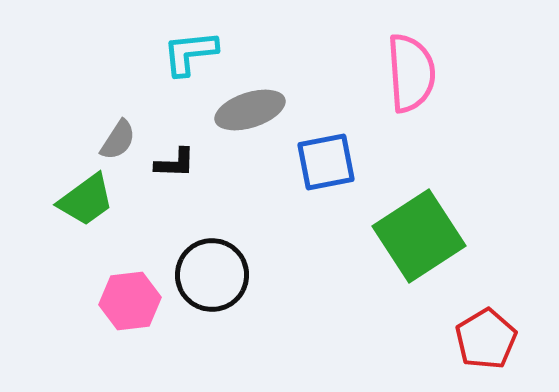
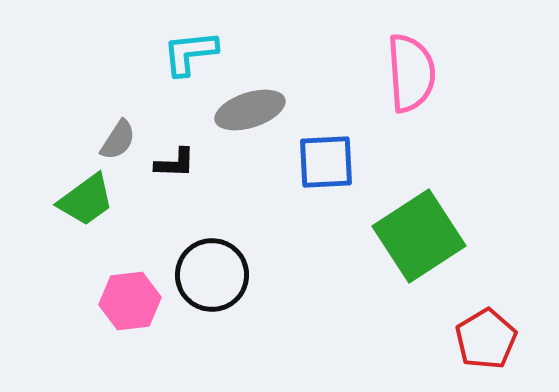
blue square: rotated 8 degrees clockwise
